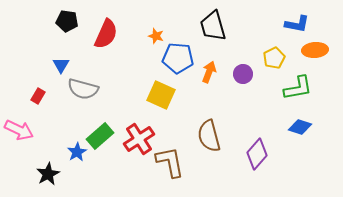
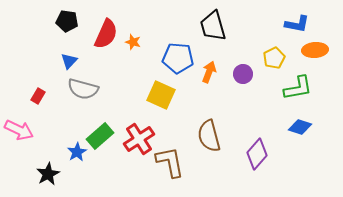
orange star: moved 23 px left, 6 px down
blue triangle: moved 8 px right, 4 px up; rotated 12 degrees clockwise
